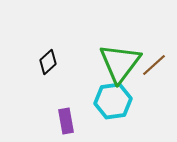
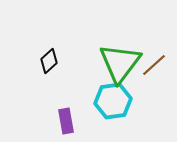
black diamond: moved 1 px right, 1 px up
